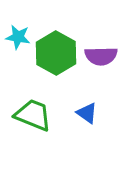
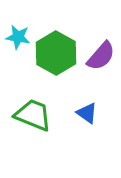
purple semicircle: rotated 48 degrees counterclockwise
